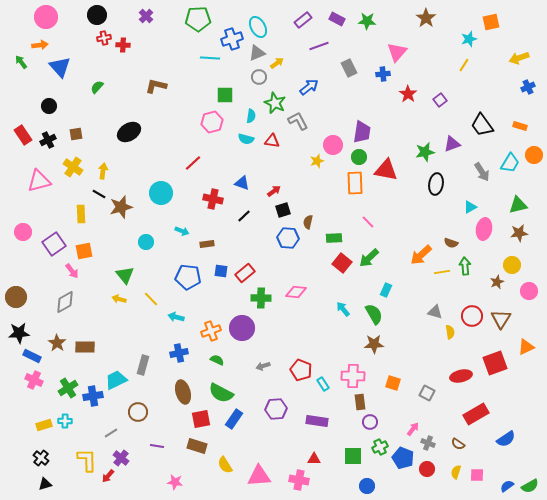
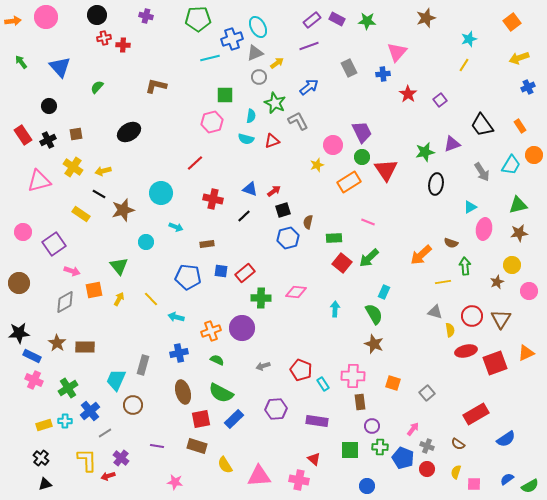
purple cross at (146, 16): rotated 32 degrees counterclockwise
brown star at (426, 18): rotated 18 degrees clockwise
purple rectangle at (303, 20): moved 9 px right
orange square at (491, 22): moved 21 px right; rotated 24 degrees counterclockwise
orange arrow at (40, 45): moved 27 px left, 24 px up
purple line at (319, 46): moved 10 px left
gray triangle at (257, 53): moved 2 px left
cyan line at (210, 58): rotated 18 degrees counterclockwise
orange rectangle at (520, 126): rotated 40 degrees clockwise
purple trapezoid at (362, 132): rotated 35 degrees counterclockwise
red triangle at (272, 141): rotated 28 degrees counterclockwise
green circle at (359, 157): moved 3 px right
yellow star at (317, 161): moved 4 px down
red line at (193, 163): moved 2 px right
cyan trapezoid at (510, 163): moved 1 px right, 2 px down
red triangle at (386, 170): rotated 45 degrees clockwise
yellow arrow at (103, 171): rotated 112 degrees counterclockwise
blue triangle at (242, 183): moved 8 px right, 6 px down
orange rectangle at (355, 183): moved 6 px left, 1 px up; rotated 60 degrees clockwise
brown star at (121, 207): moved 2 px right, 3 px down
yellow rectangle at (81, 214): rotated 54 degrees counterclockwise
pink line at (368, 222): rotated 24 degrees counterclockwise
cyan arrow at (182, 231): moved 6 px left, 4 px up
blue hexagon at (288, 238): rotated 20 degrees counterclockwise
orange square at (84, 251): moved 10 px right, 39 px down
pink arrow at (72, 271): rotated 35 degrees counterclockwise
yellow line at (442, 272): moved 1 px right, 10 px down
green triangle at (125, 275): moved 6 px left, 9 px up
cyan rectangle at (386, 290): moved 2 px left, 2 px down
brown circle at (16, 297): moved 3 px right, 14 px up
yellow arrow at (119, 299): rotated 104 degrees clockwise
cyan arrow at (343, 309): moved 8 px left; rotated 42 degrees clockwise
yellow semicircle at (450, 332): moved 2 px up
brown star at (374, 344): rotated 24 degrees clockwise
orange triangle at (526, 347): moved 6 px down
red ellipse at (461, 376): moved 5 px right, 25 px up
cyan trapezoid at (116, 380): rotated 40 degrees counterclockwise
gray square at (427, 393): rotated 21 degrees clockwise
blue cross at (93, 396): moved 3 px left, 15 px down; rotated 30 degrees counterclockwise
brown circle at (138, 412): moved 5 px left, 7 px up
blue rectangle at (234, 419): rotated 12 degrees clockwise
purple circle at (370, 422): moved 2 px right, 4 px down
gray line at (111, 433): moved 6 px left
gray cross at (428, 443): moved 1 px left, 3 px down
green cross at (380, 447): rotated 28 degrees clockwise
green square at (353, 456): moved 3 px left, 6 px up
red triangle at (314, 459): rotated 40 degrees clockwise
pink square at (477, 475): moved 3 px left, 9 px down
red arrow at (108, 476): rotated 32 degrees clockwise
blue semicircle at (507, 486): moved 7 px up
